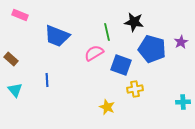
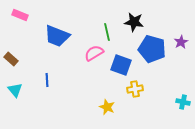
cyan cross: rotated 16 degrees clockwise
